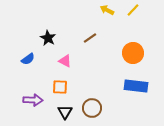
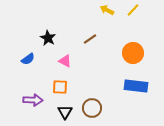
brown line: moved 1 px down
